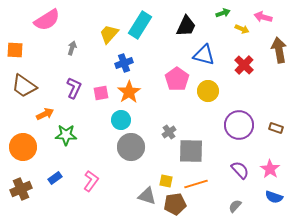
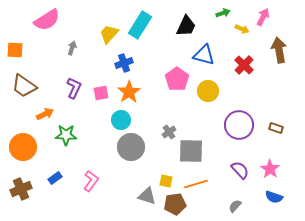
pink arrow: rotated 102 degrees clockwise
